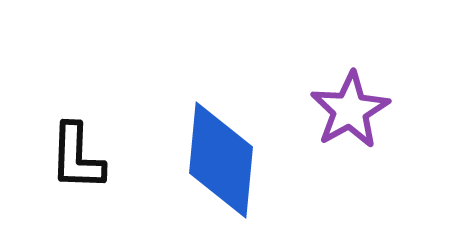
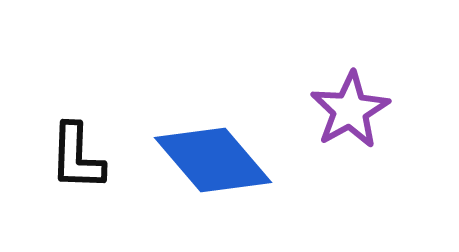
blue diamond: moved 8 px left; rotated 46 degrees counterclockwise
